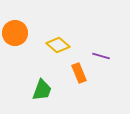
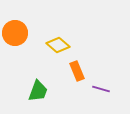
purple line: moved 33 px down
orange rectangle: moved 2 px left, 2 px up
green trapezoid: moved 4 px left, 1 px down
